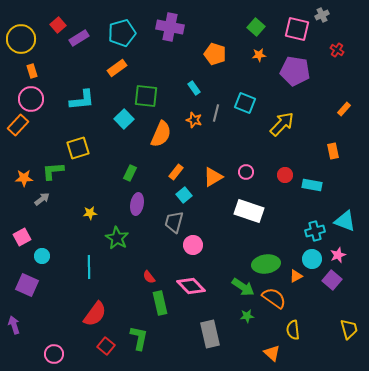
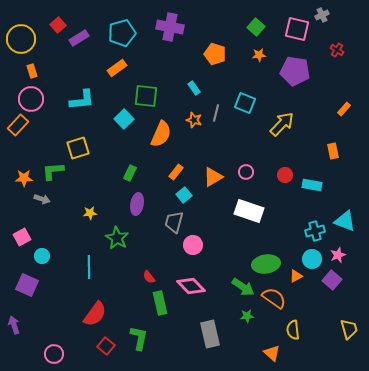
gray arrow at (42, 199): rotated 56 degrees clockwise
